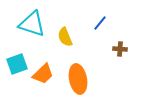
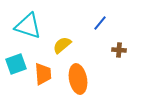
cyan triangle: moved 4 px left, 2 px down
yellow semicircle: moved 3 px left, 8 px down; rotated 72 degrees clockwise
brown cross: moved 1 px left, 1 px down
cyan square: moved 1 px left
orange trapezoid: rotated 50 degrees counterclockwise
